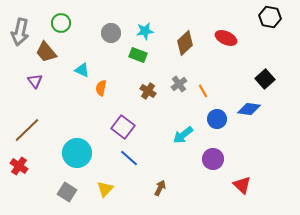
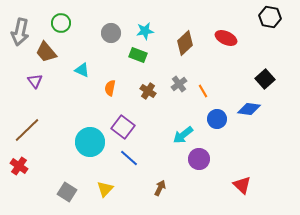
orange semicircle: moved 9 px right
cyan circle: moved 13 px right, 11 px up
purple circle: moved 14 px left
